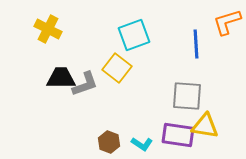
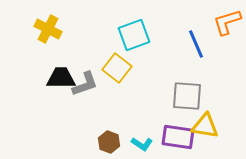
blue line: rotated 20 degrees counterclockwise
purple rectangle: moved 2 px down
